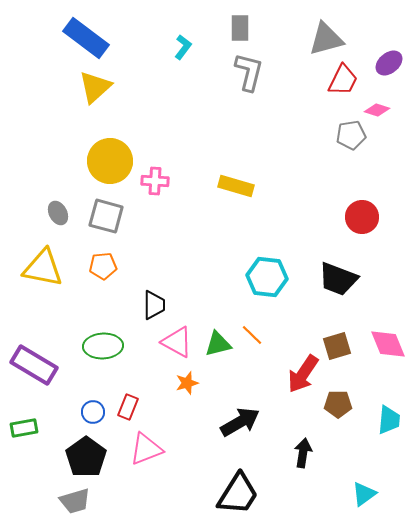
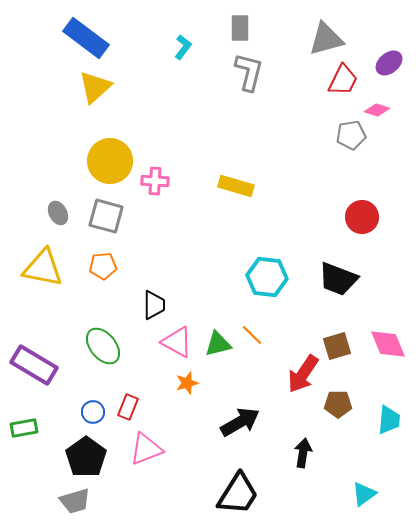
green ellipse at (103, 346): rotated 54 degrees clockwise
